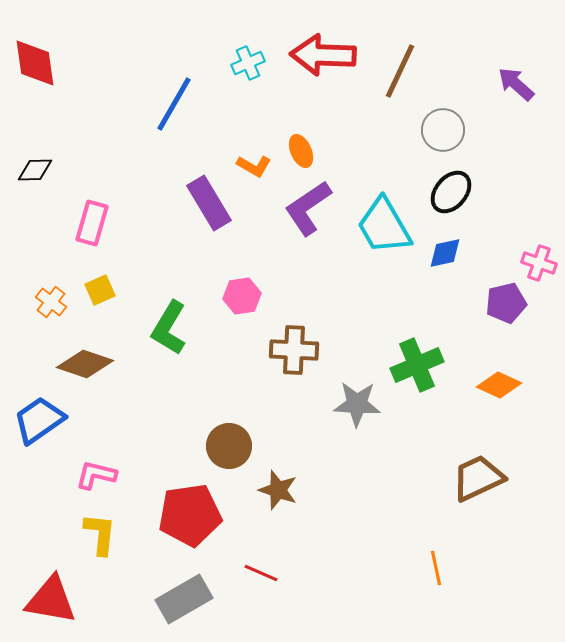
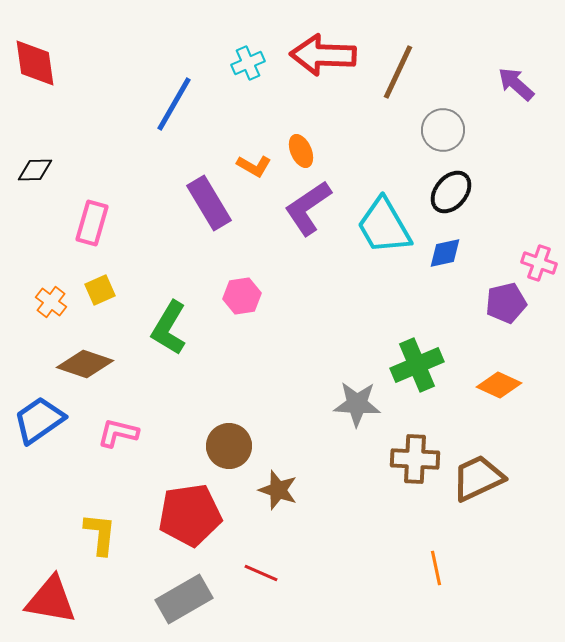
brown line: moved 2 px left, 1 px down
brown cross: moved 121 px right, 109 px down
pink L-shape: moved 22 px right, 42 px up
